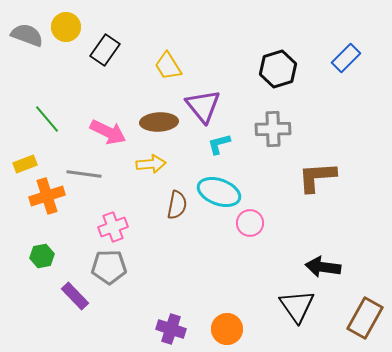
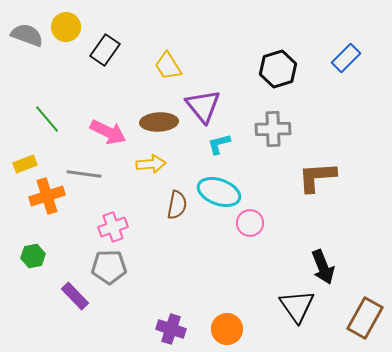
green hexagon: moved 9 px left
black arrow: rotated 120 degrees counterclockwise
